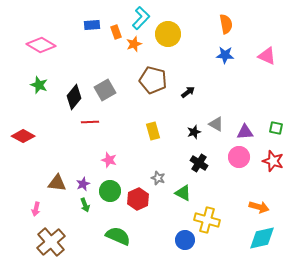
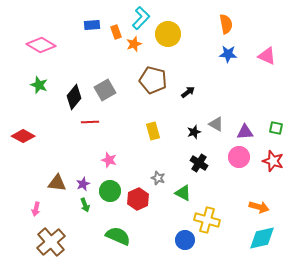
blue star: moved 3 px right, 1 px up
